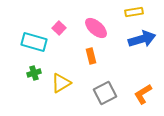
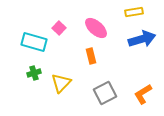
yellow triangle: rotated 15 degrees counterclockwise
